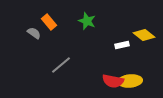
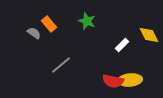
orange rectangle: moved 2 px down
yellow diamond: moved 5 px right; rotated 25 degrees clockwise
white rectangle: rotated 32 degrees counterclockwise
yellow ellipse: moved 1 px up
